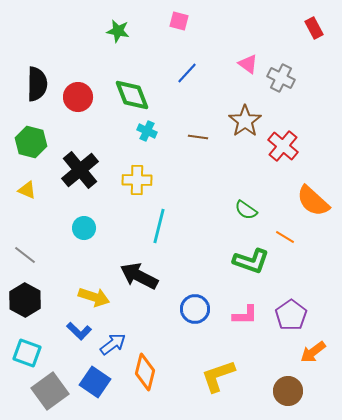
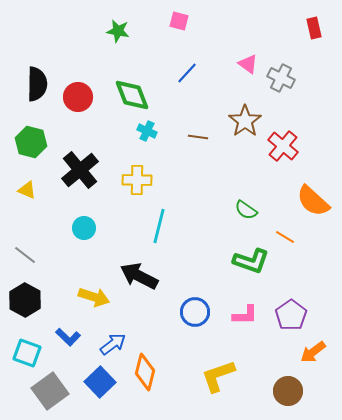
red rectangle: rotated 15 degrees clockwise
blue circle: moved 3 px down
blue L-shape: moved 11 px left, 6 px down
blue square: moved 5 px right; rotated 12 degrees clockwise
